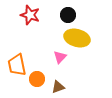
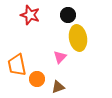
yellow ellipse: moved 1 px right; rotated 65 degrees clockwise
